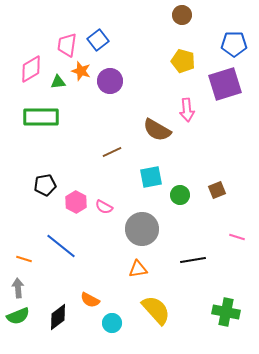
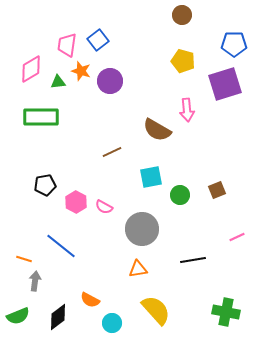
pink line: rotated 42 degrees counterclockwise
gray arrow: moved 17 px right, 7 px up; rotated 12 degrees clockwise
